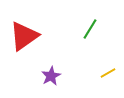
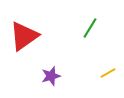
green line: moved 1 px up
purple star: rotated 12 degrees clockwise
